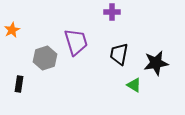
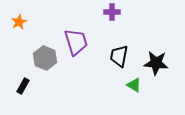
orange star: moved 7 px right, 8 px up
black trapezoid: moved 2 px down
gray hexagon: rotated 20 degrees counterclockwise
black star: rotated 15 degrees clockwise
black rectangle: moved 4 px right, 2 px down; rotated 21 degrees clockwise
